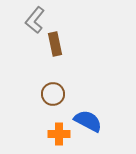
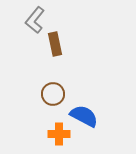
blue semicircle: moved 4 px left, 5 px up
